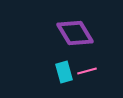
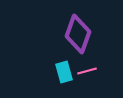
purple diamond: moved 3 px right, 1 px down; rotated 51 degrees clockwise
